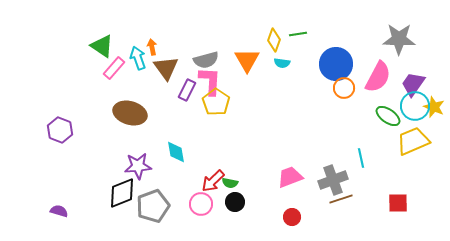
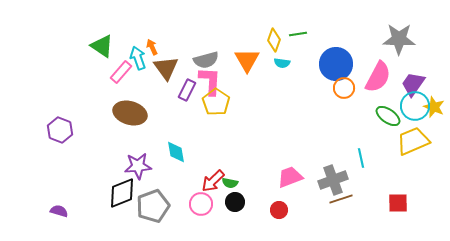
orange arrow: rotated 14 degrees counterclockwise
pink rectangle: moved 7 px right, 4 px down
red circle: moved 13 px left, 7 px up
